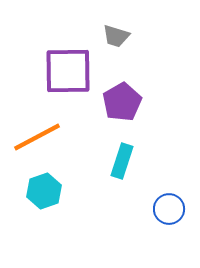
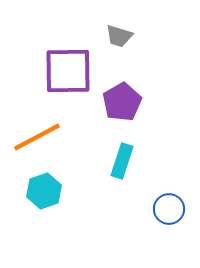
gray trapezoid: moved 3 px right
